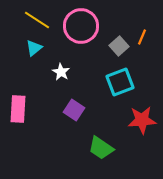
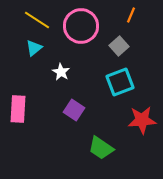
orange line: moved 11 px left, 22 px up
